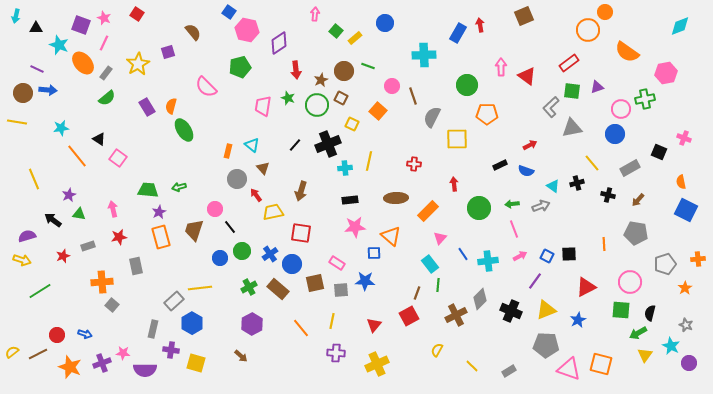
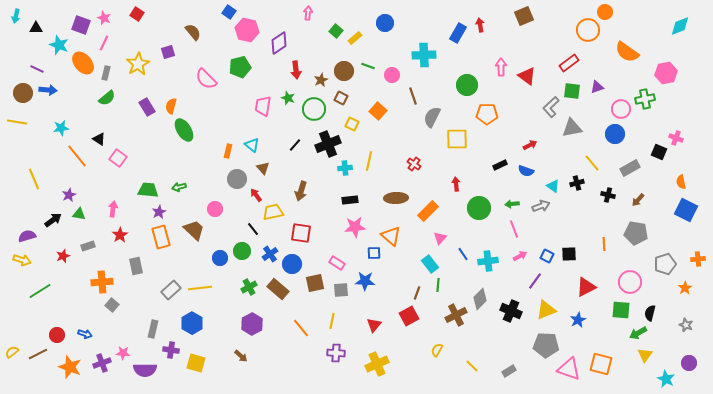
pink arrow at (315, 14): moved 7 px left, 1 px up
gray rectangle at (106, 73): rotated 24 degrees counterclockwise
pink circle at (392, 86): moved 11 px up
pink semicircle at (206, 87): moved 8 px up
green circle at (317, 105): moved 3 px left, 4 px down
pink cross at (684, 138): moved 8 px left
red cross at (414, 164): rotated 32 degrees clockwise
red arrow at (454, 184): moved 2 px right
pink arrow at (113, 209): rotated 21 degrees clockwise
black arrow at (53, 220): rotated 108 degrees clockwise
black line at (230, 227): moved 23 px right, 2 px down
brown trapezoid at (194, 230): rotated 115 degrees clockwise
red star at (119, 237): moved 1 px right, 2 px up; rotated 21 degrees counterclockwise
gray rectangle at (174, 301): moved 3 px left, 11 px up
cyan star at (671, 346): moved 5 px left, 33 px down
